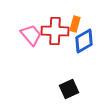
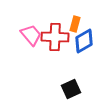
red cross: moved 6 px down
black square: moved 2 px right
